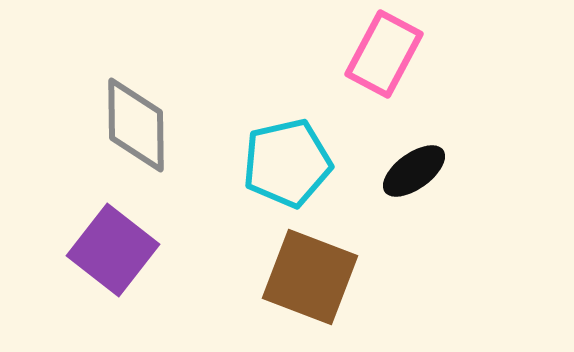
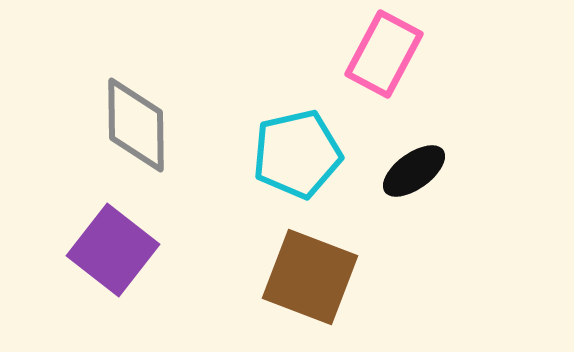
cyan pentagon: moved 10 px right, 9 px up
